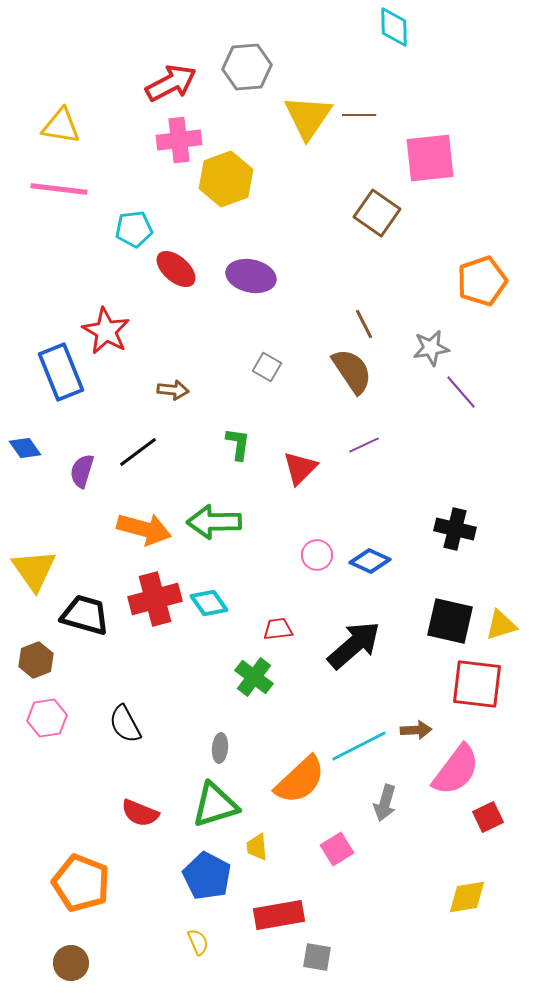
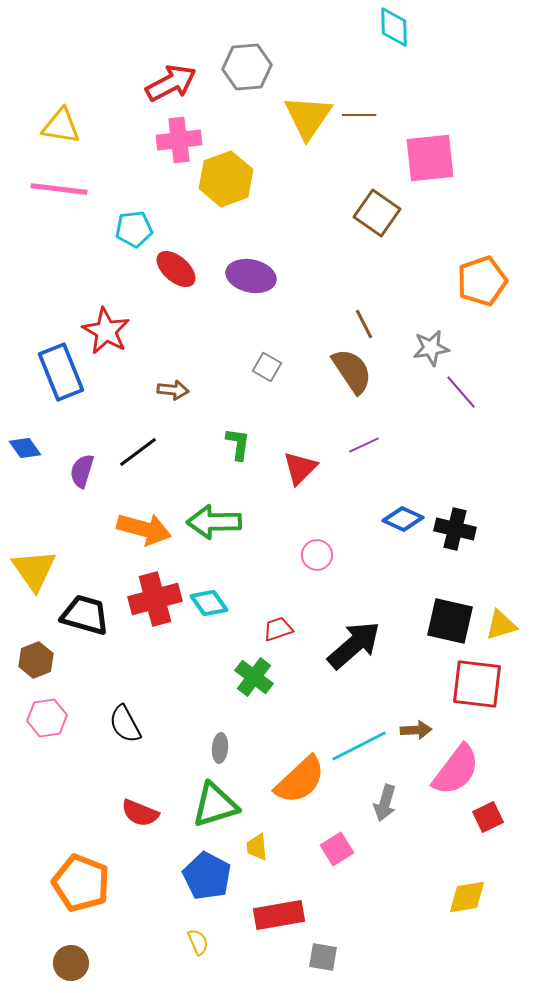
blue diamond at (370, 561): moved 33 px right, 42 px up
red trapezoid at (278, 629): rotated 12 degrees counterclockwise
gray square at (317, 957): moved 6 px right
